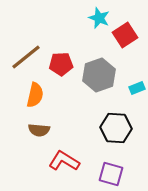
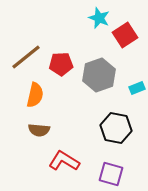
black hexagon: rotated 8 degrees clockwise
